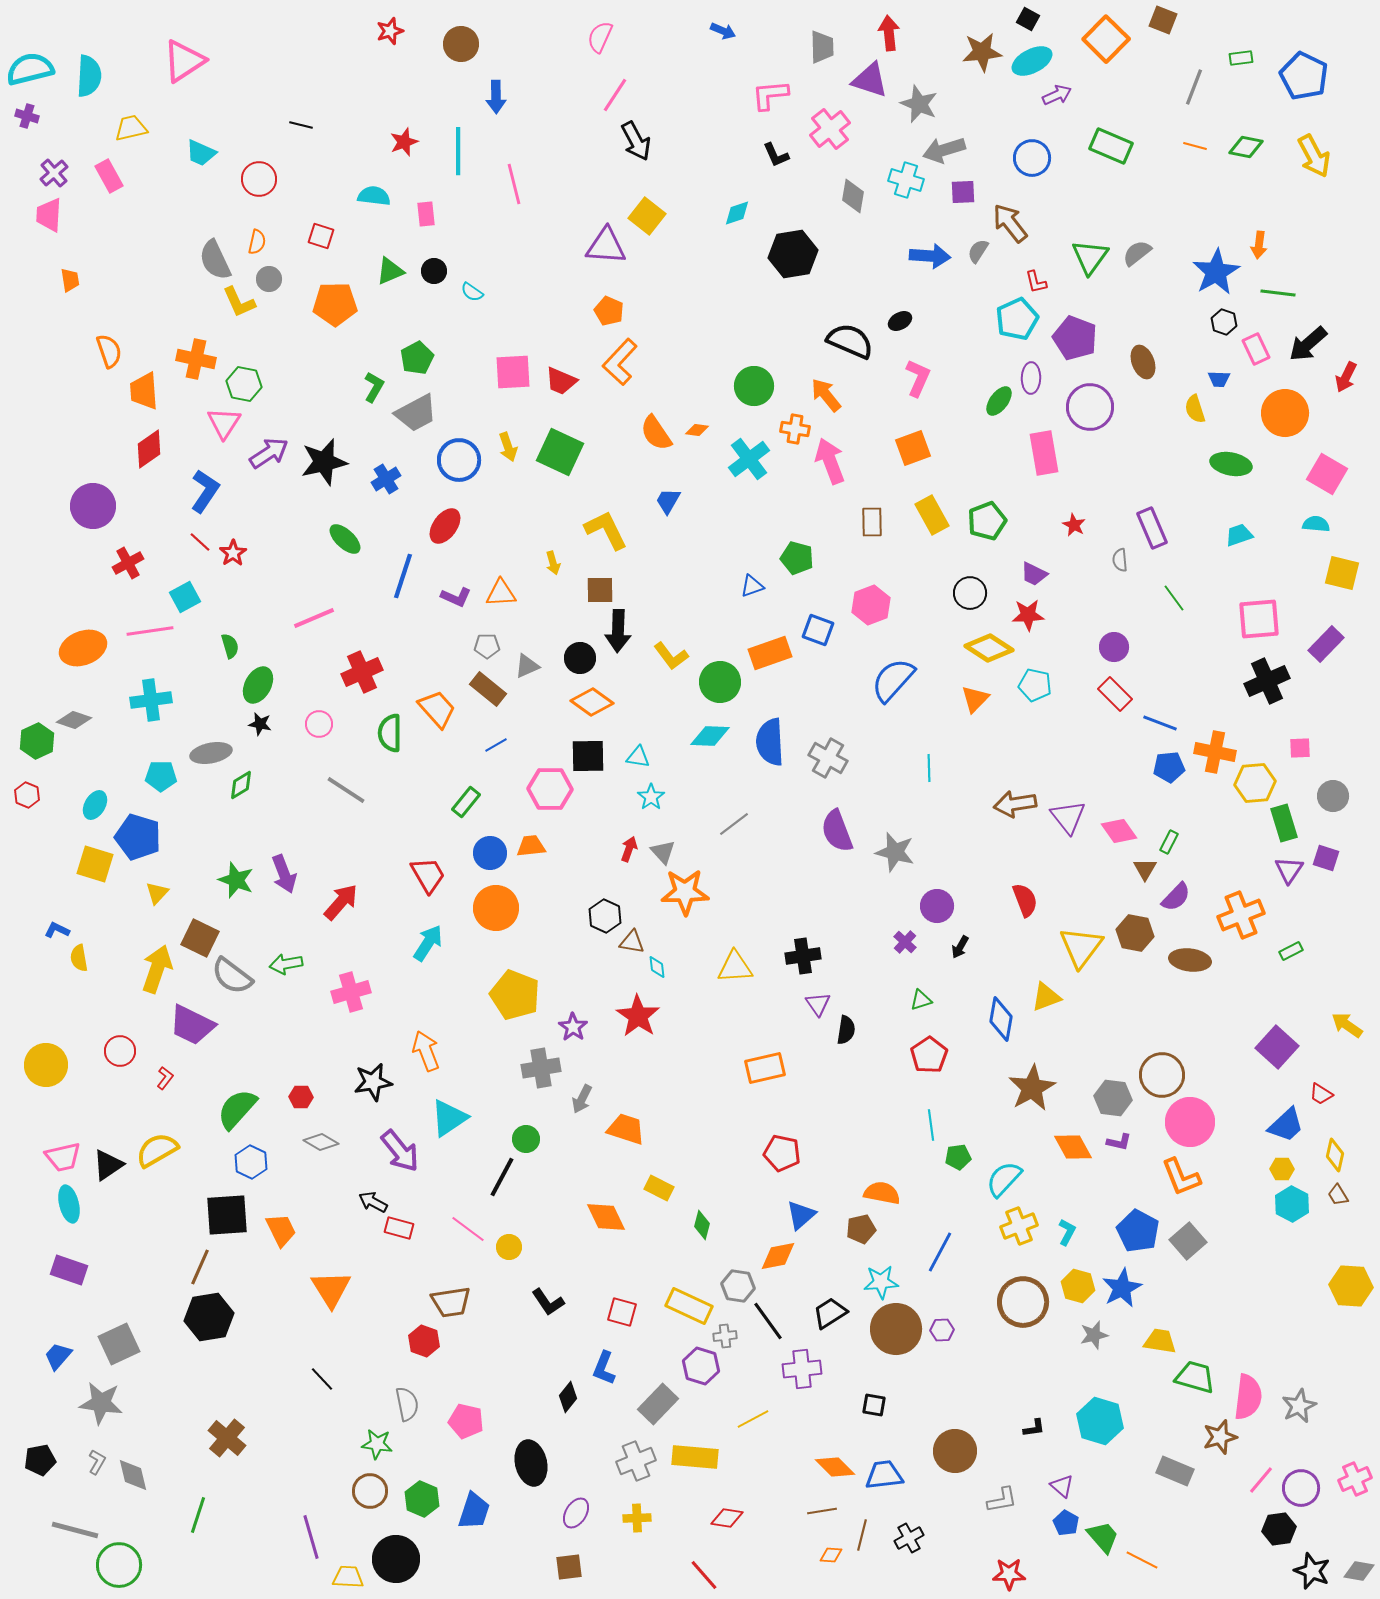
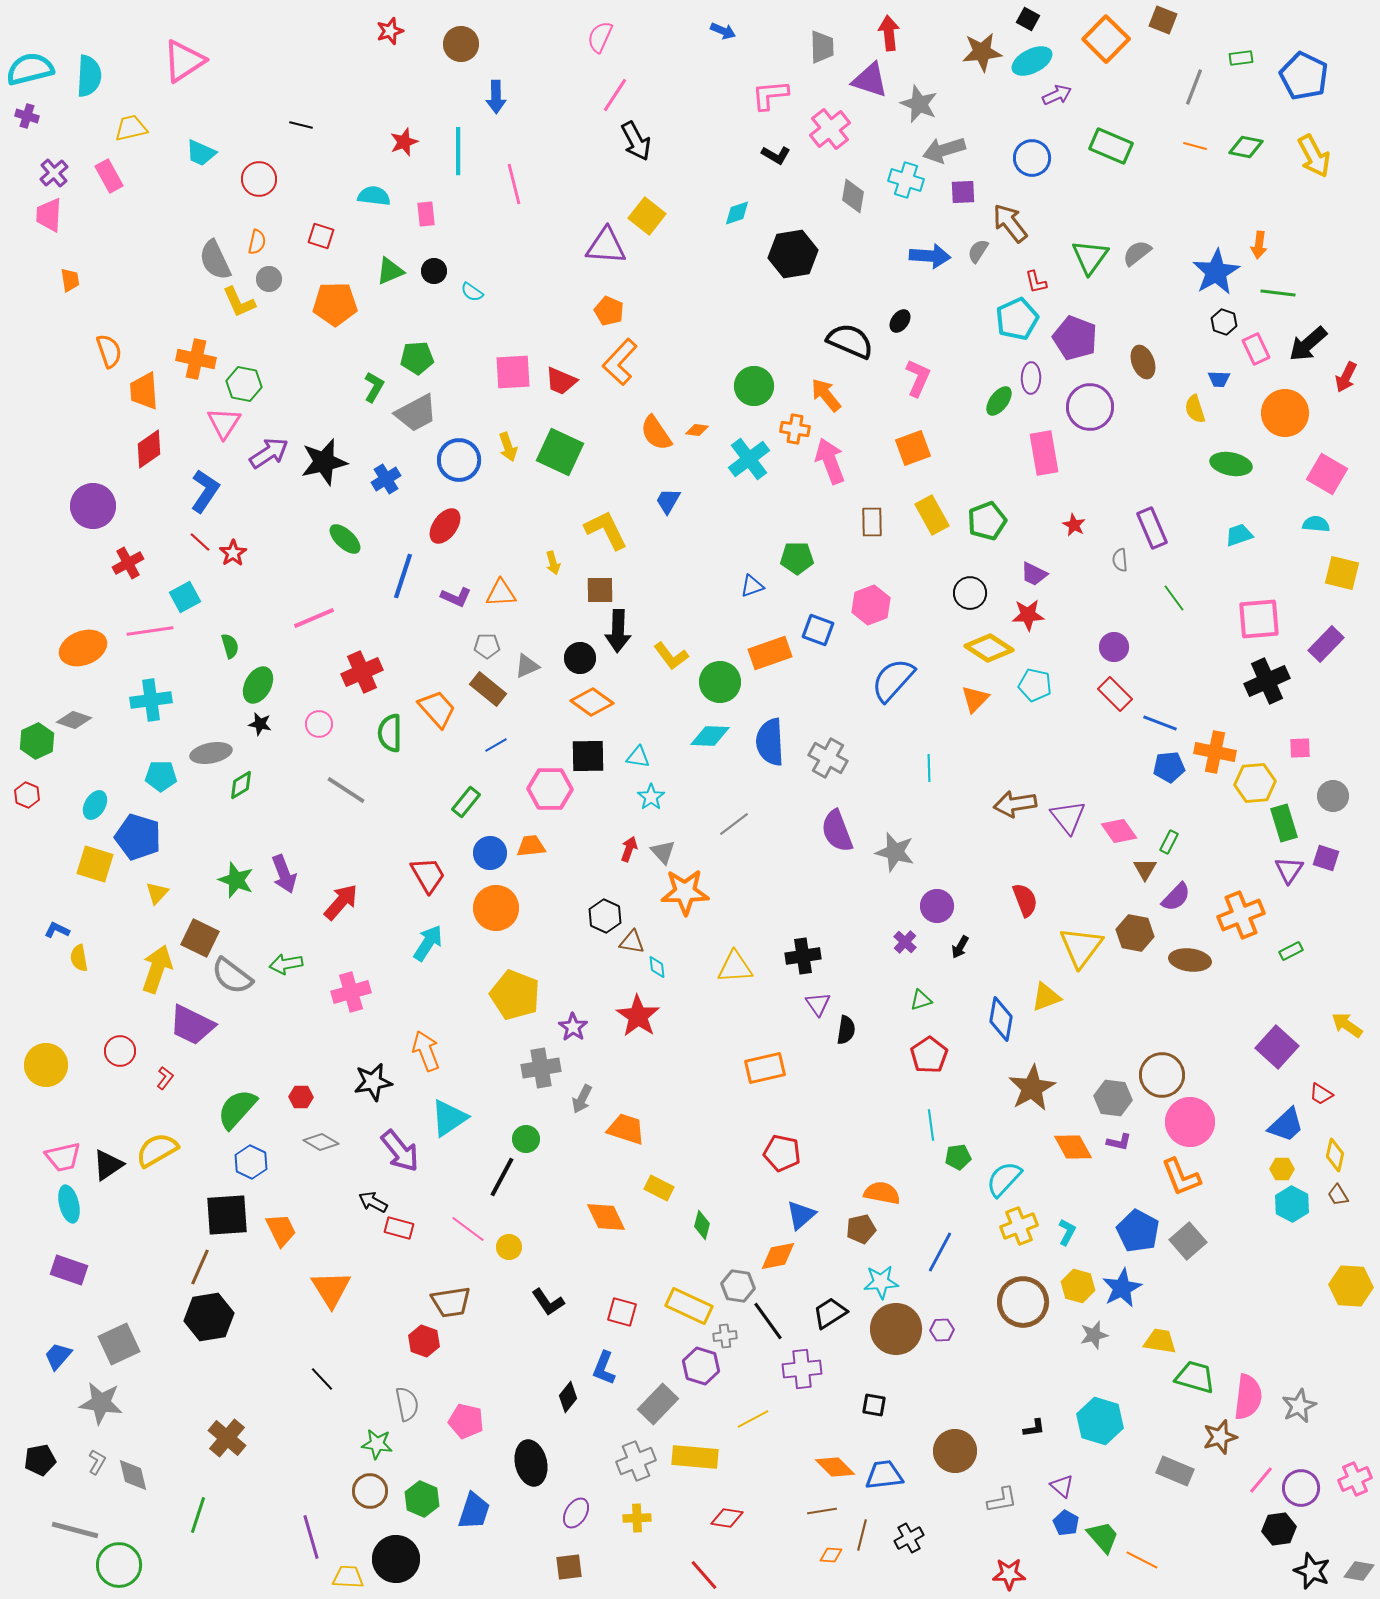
black L-shape at (776, 155): rotated 36 degrees counterclockwise
black ellipse at (900, 321): rotated 25 degrees counterclockwise
green pentagon at (417, 358): rotated 24 degrees clockwise
green pentagon at (797, 558): rotated 16 degrees counterclockwise
